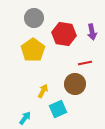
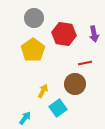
purple arrow: moved 2 px right, 2 px down
cyan square: moved 1 px up; rotated 12 degrees counterclockwise
